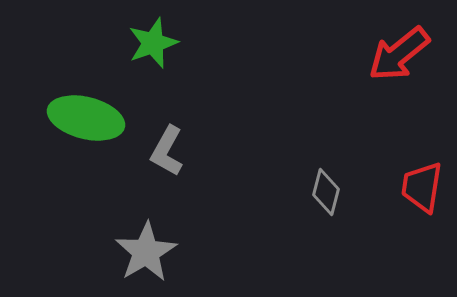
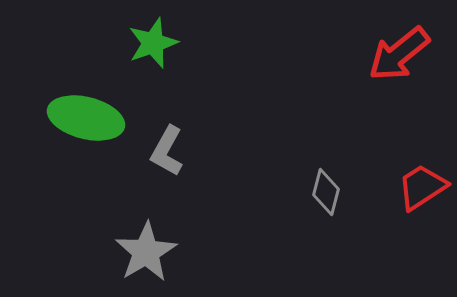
red trapezoid: rotated 48 degrees clockwise
